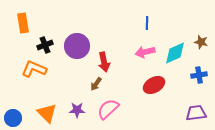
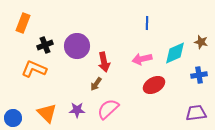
orange rectangle: rotated 30 degrees clockwise
pink arrow: moved 3 px left, 7 px down
